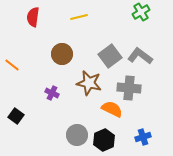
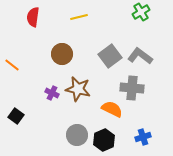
brown star: moved 11 px left, 6 px down
gray cross: moved 3 px right
